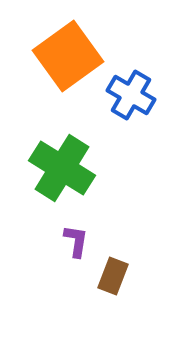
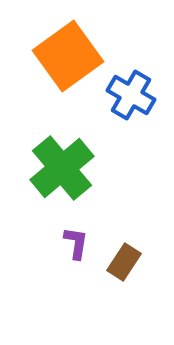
green cross: rotated 18 degrees clockwise
purple L-shape: moved 2 px down
brown rectangle: moved 11 px right, 14 px up; rotated 12 degrees clockwise
